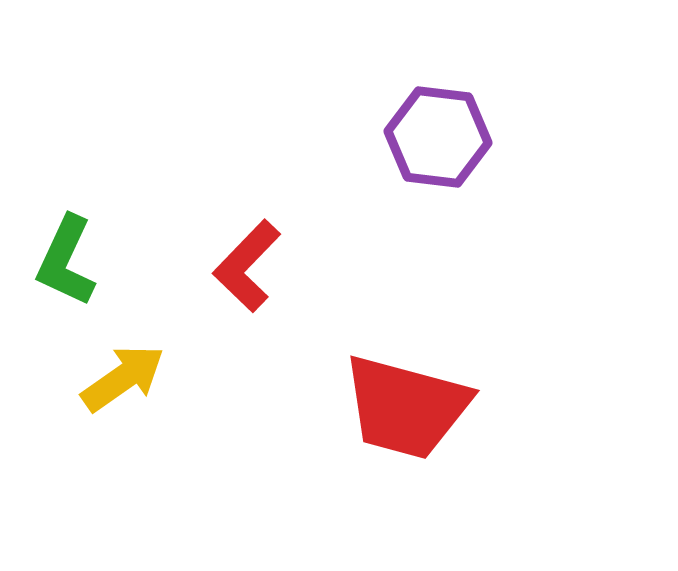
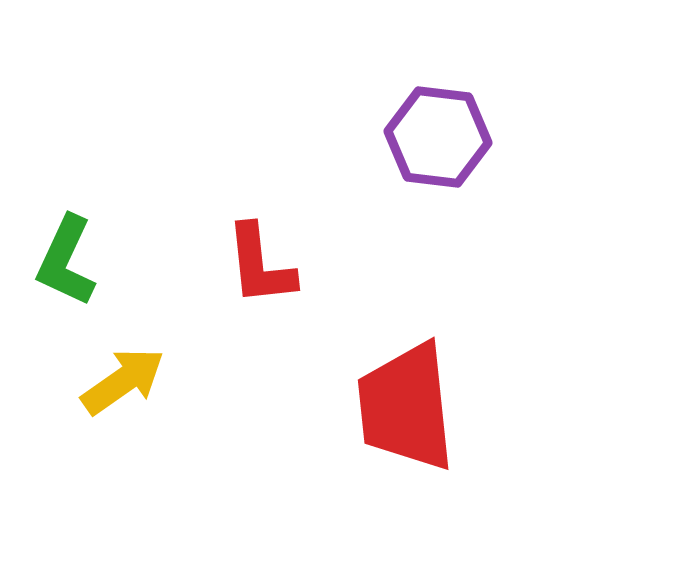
red L-shape: moved 13 px right, 1 px up; rotated 50 degrees counterclockwise
yellow arrow: moved 3 px down
red trapezoid: rotated 69 degrees clockwise
